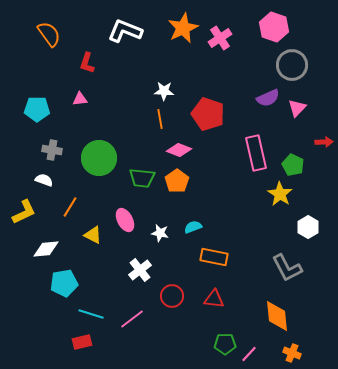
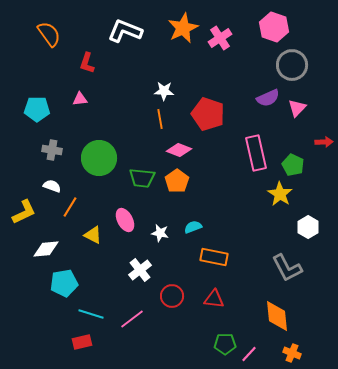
white semicircle at (44, 180): moved 8 px right, 6 px down
